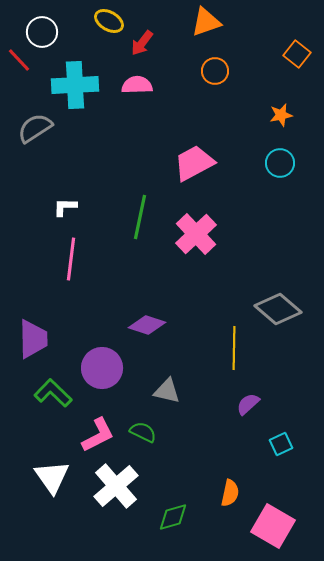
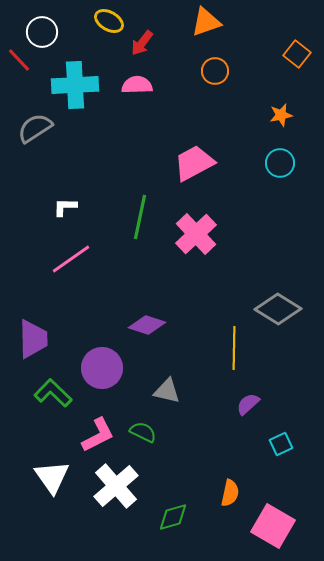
pink line: rotated 48 degrees clockwise
gray diamond: rotated 9 degrees counterclockwise
